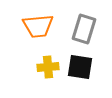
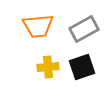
gray rectangle: rotated 44 degrees clockwise
black square: moved 2 px right; rotated 28 degrees counterclockwise
